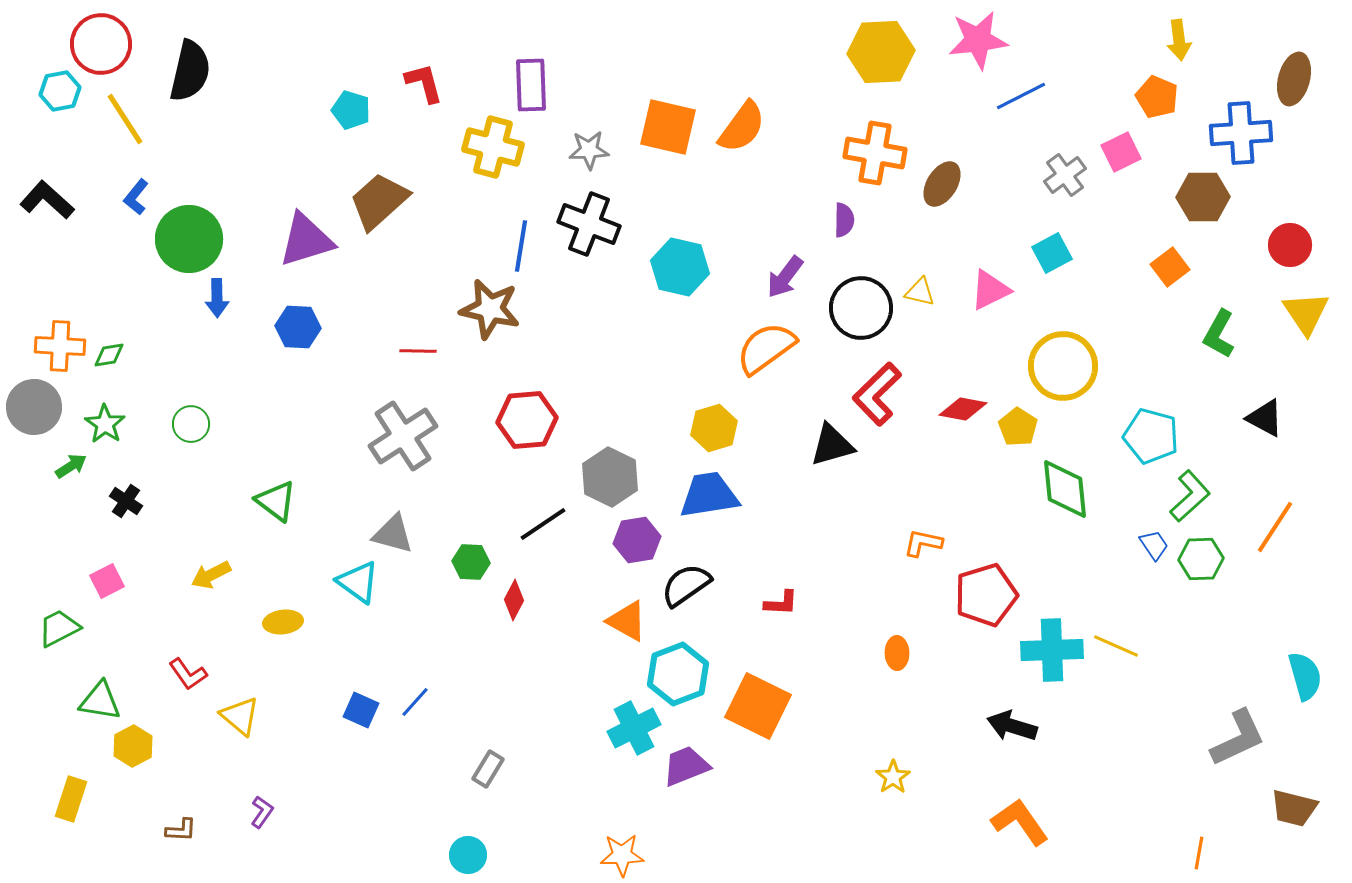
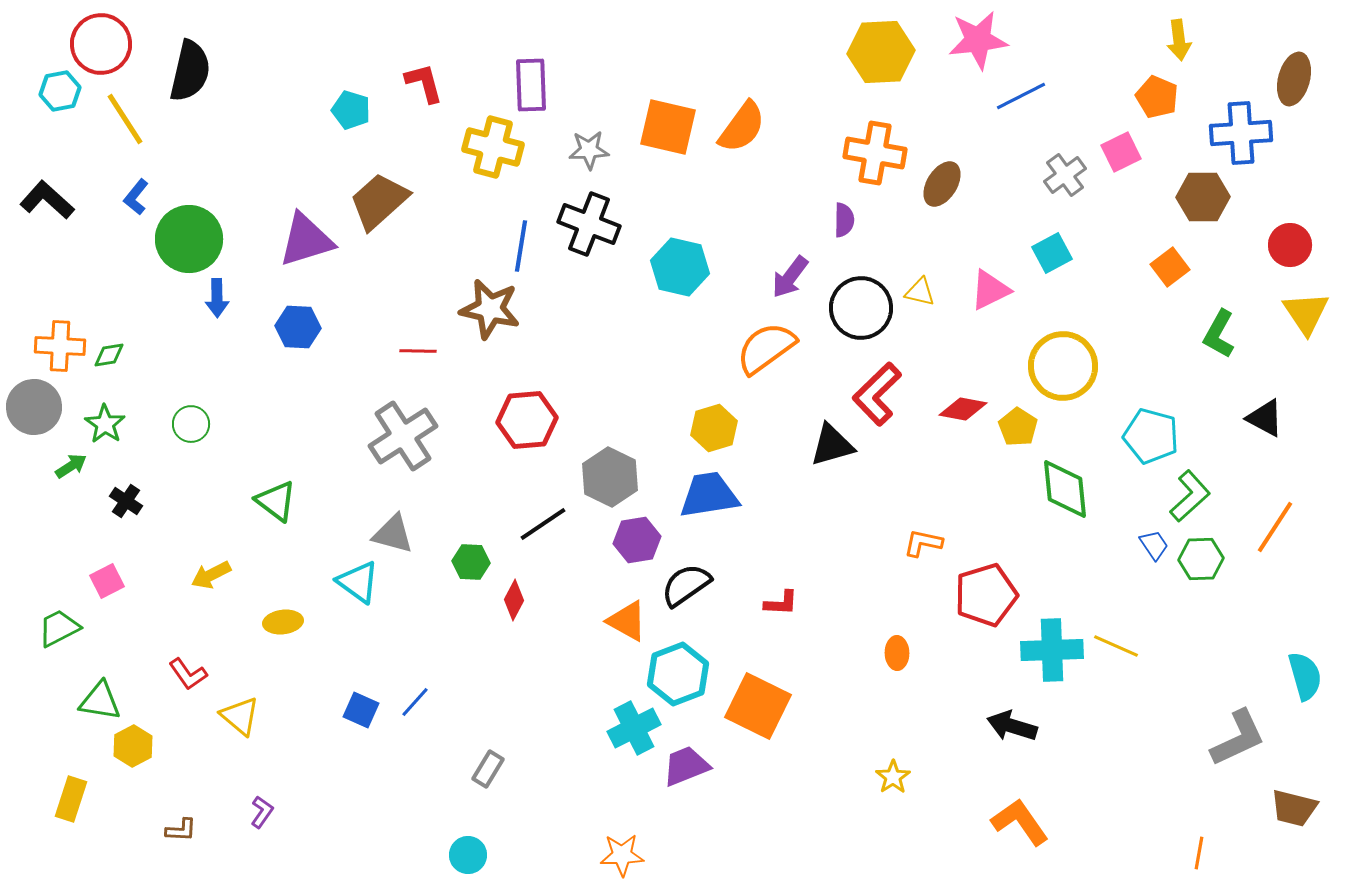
purple arrow at (785, 277): moved 5 px right
